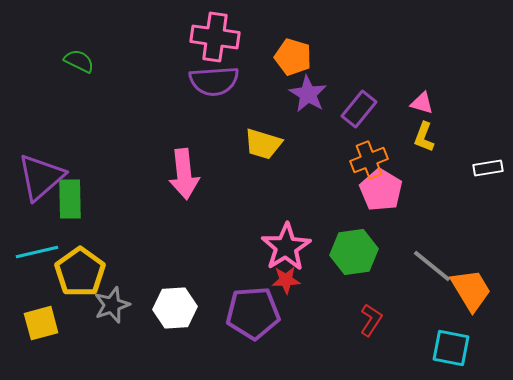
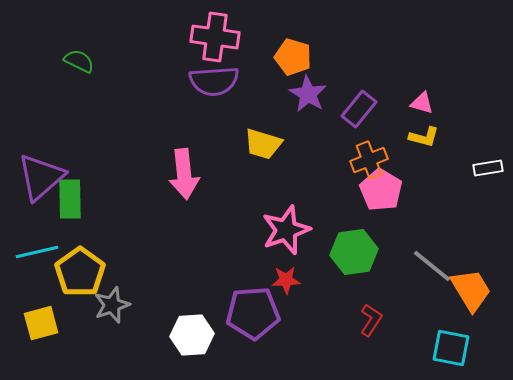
yellow L-shape: rotated 96 degrees counterclockwise
pink star: moved 17 px up; rotated 12 degrees clockwise
white hexagon: moved 17 px right, 27 px down
